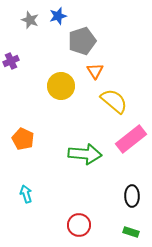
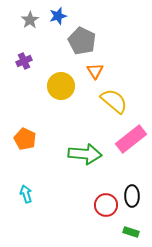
gray star: rotated 18 degrees clockwise
gray pentagon: rotated 28 degrees counterclockwise
purple cross: moved 13 px right
orange pentagon: moved 2 px right
red circle: moved 27 px right, 20 px up
